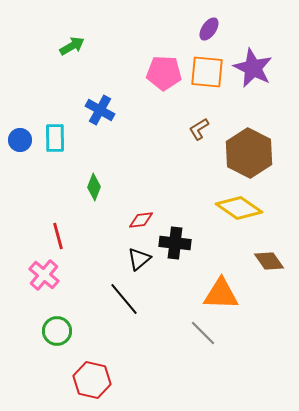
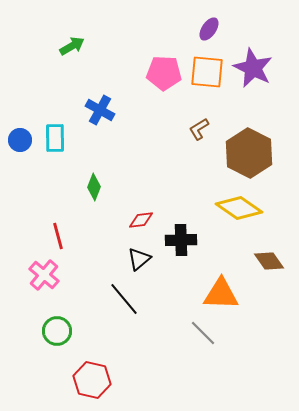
black cross: moved 6 px right, 3 px up; rotated 8 degrees counterclockwise
